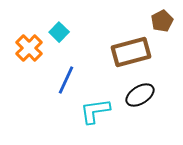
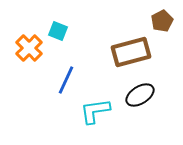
cyan square: moved 1 px left, 1 px up; rotated 24 degrees counterclockwise
